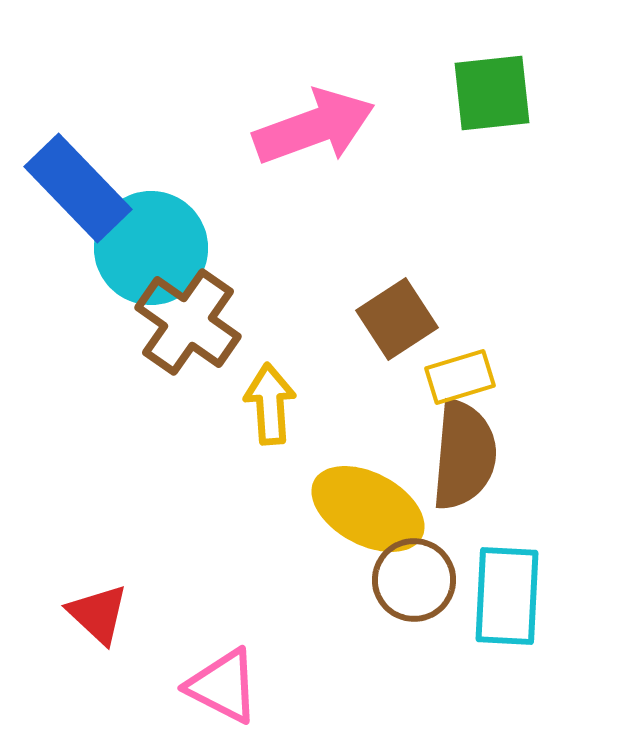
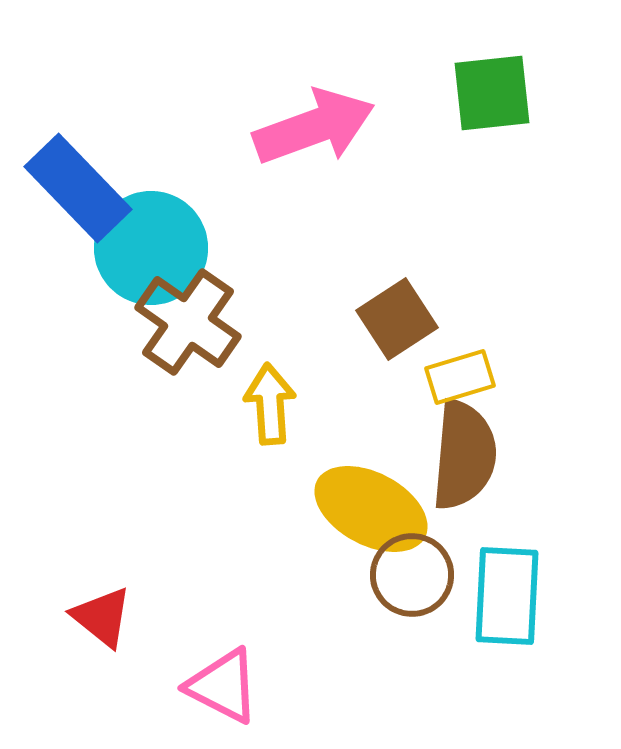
yellow ellipse: moved 3 px right
brown circle: moved 2 px left, 5 px up
red triangle: moved 4 px right, 3 px down; rotated 4 degrees counterclockwise
